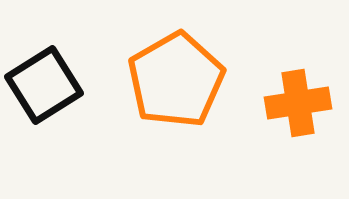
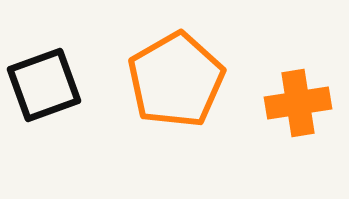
black square: rotated 12 degrees clockwise
